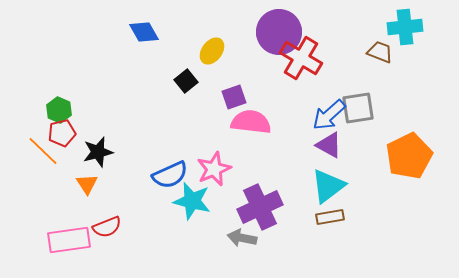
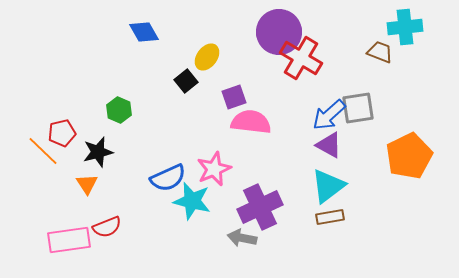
yellow ellipse: moved 5 px left, 6 px down
green hexagon: moved 60 px right
blue semicircle: moved 2 px left, 3 px down
